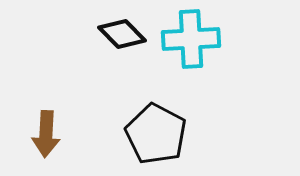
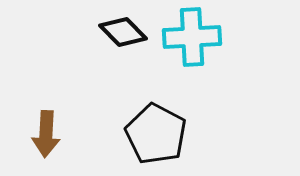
black diamond: moved 1 px right, 2 px up
cyan cross: moved 1 px right, 2 px up
